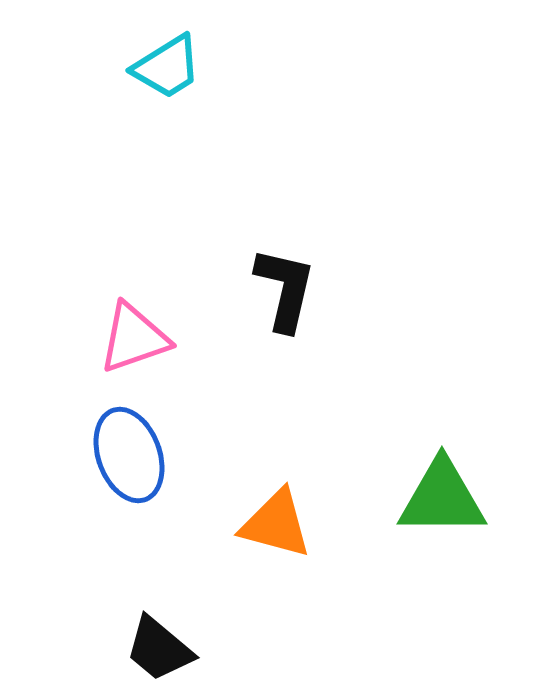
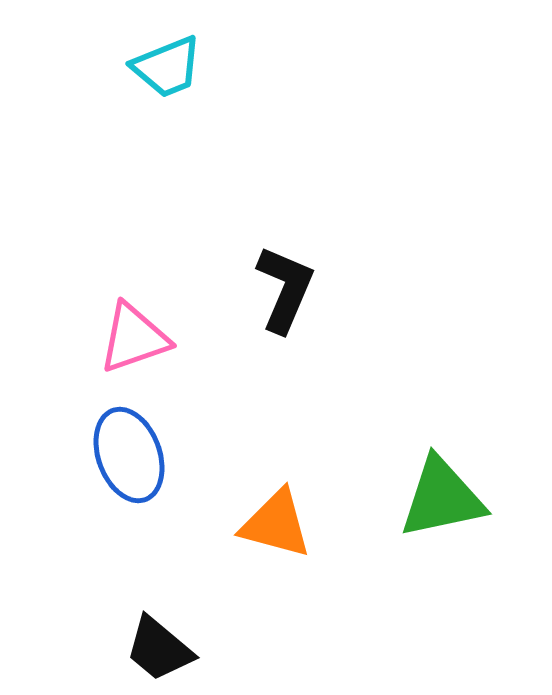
cyan trapezoid: rotated 10 degrees clockwise
black L-shape: rotated 10 degrees clockwise
green triangle: rotated 12 degrees counterclockwise
